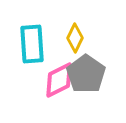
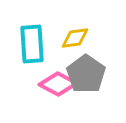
yellow diamond: rotated 56 degrees clockwise
pink diamond: moved 1 px left, 4 px down; rotated 54 degrees clockwise
